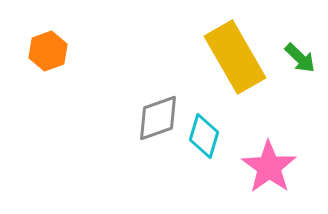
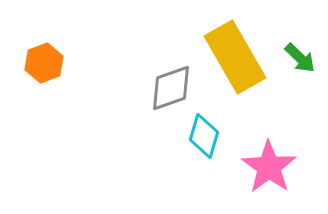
orange hexagon: moved 4 px left, 12 px down
gray diamond: moved 13 px right, 30 px up
